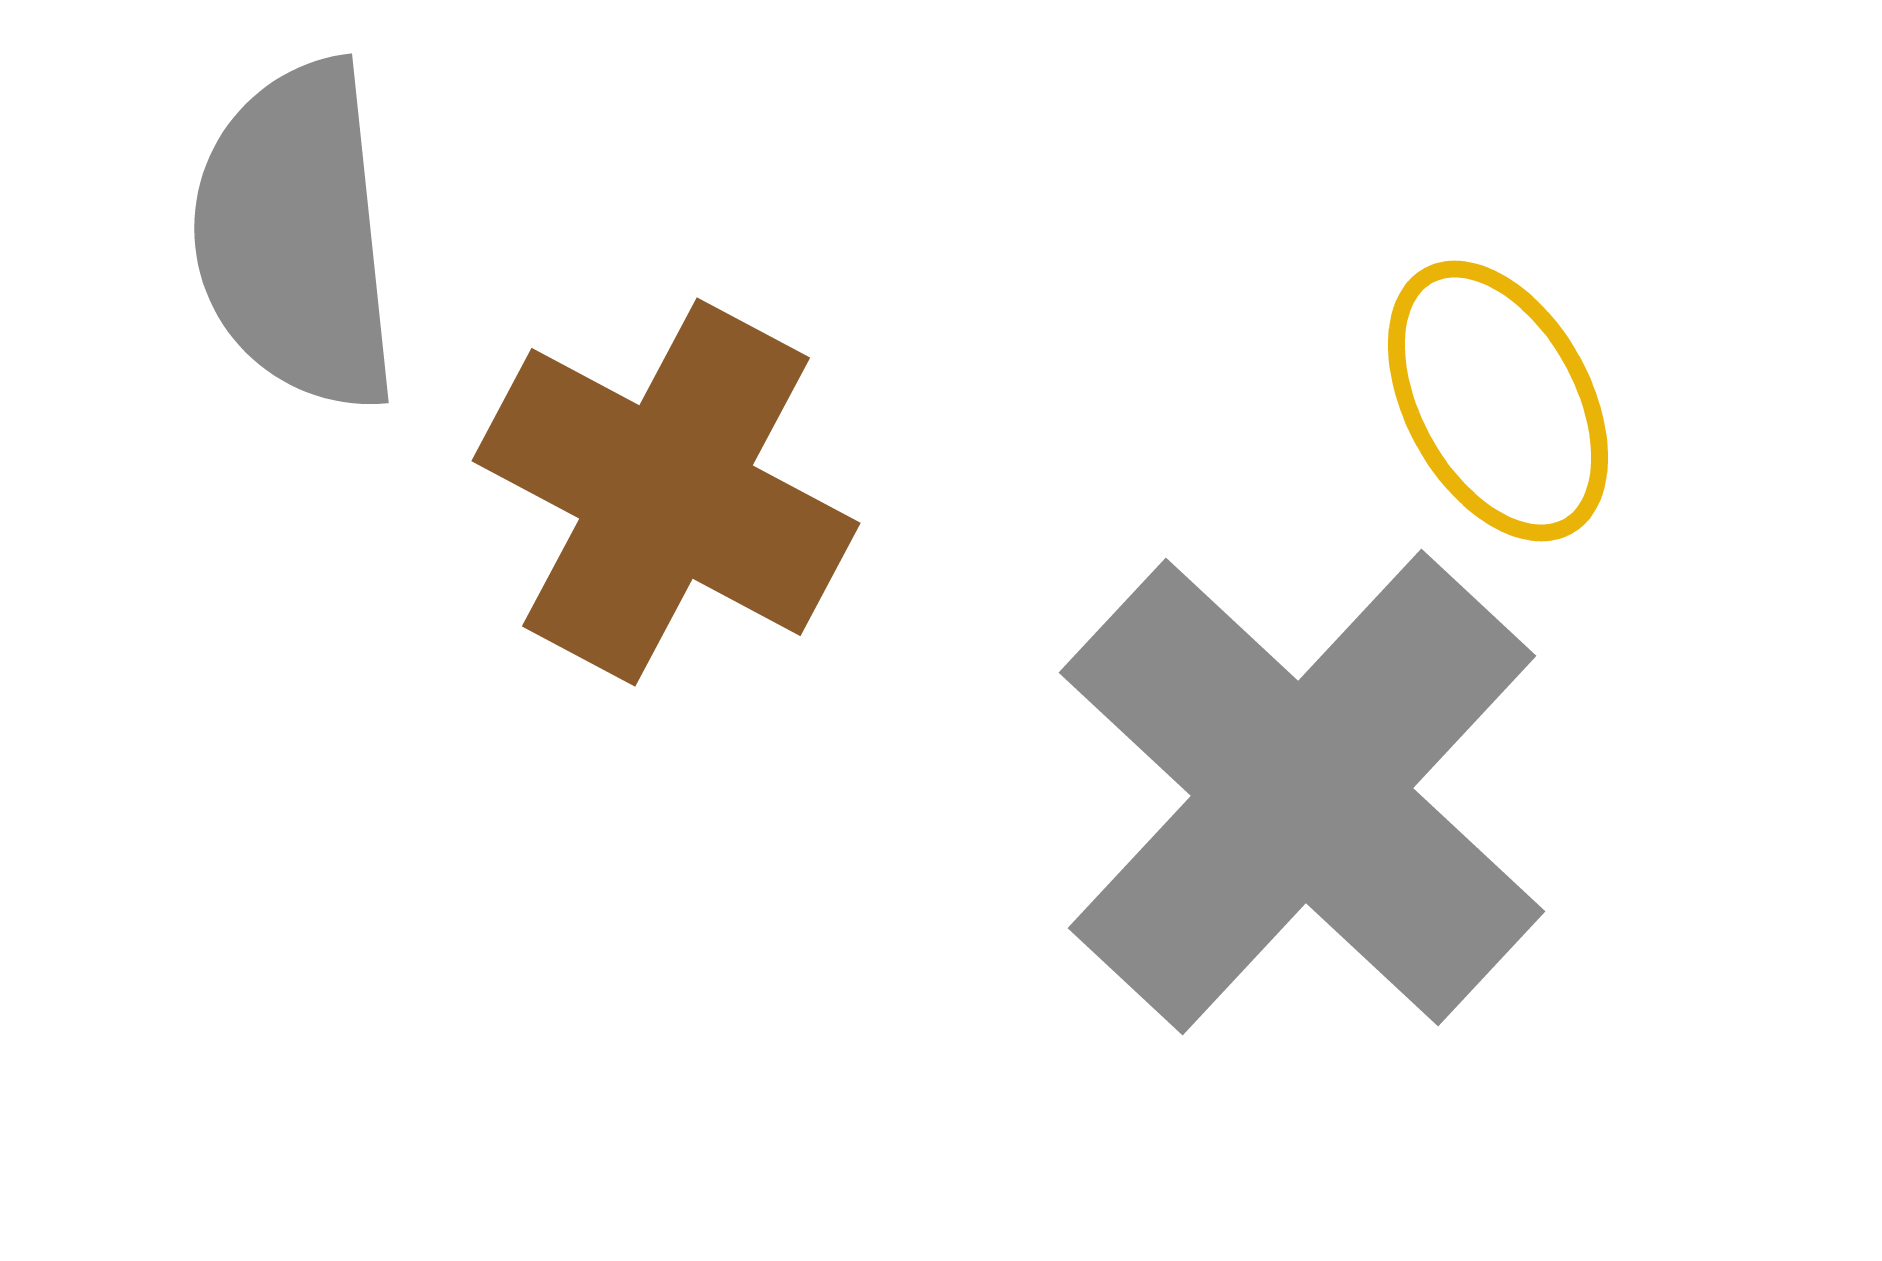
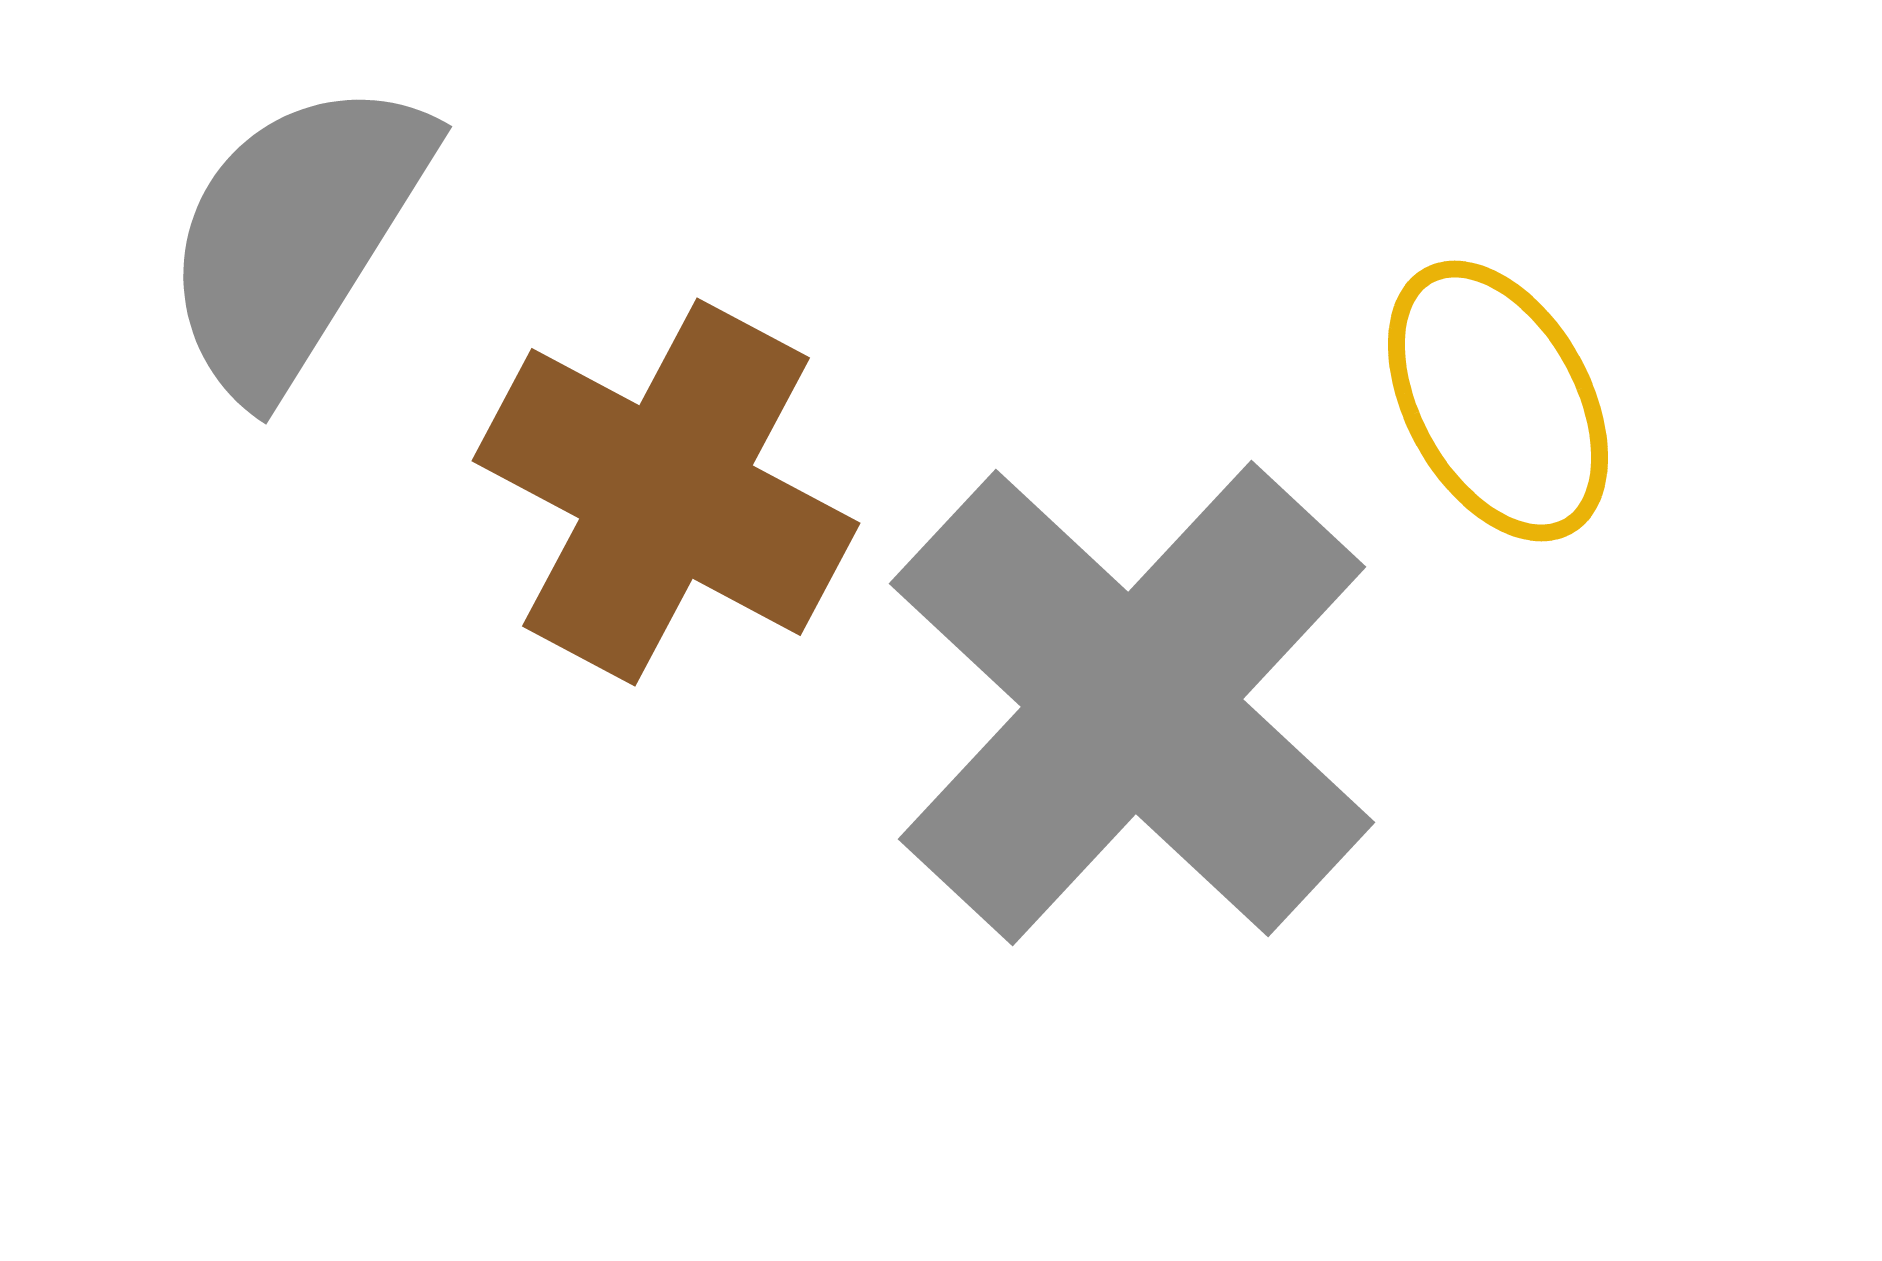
gray semicircle: rotated 38 degrees clockwise
gray cross: moved 170 px left, 89 px up
